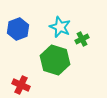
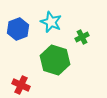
cyan star: moved 9 px left, 5 px up
green cross: moved 2 px up
